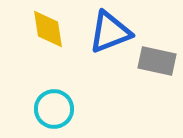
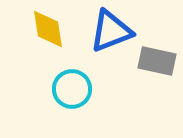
blue triangle: moved 1 px right, 1 px up
cyan circle: moved 18 px right, 20 px up
